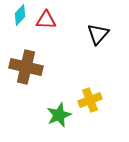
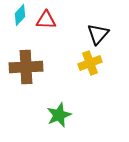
brown cross: rotated 16 degrees counterclockwise
yellow cross: moved 37 px up
